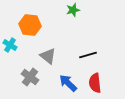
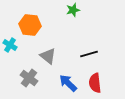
black line: moved 1 px right, 1 px up
gray cross: moved 1 px left, 1 px down
